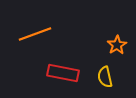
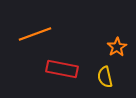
orange star: moved 2 px down
red rectangle: moved 1 px left, 4 px up
